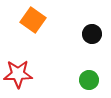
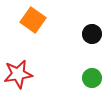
red star: rotated 8 degrees counterclockwise
green circle: moved 3 px right, 2 px up
